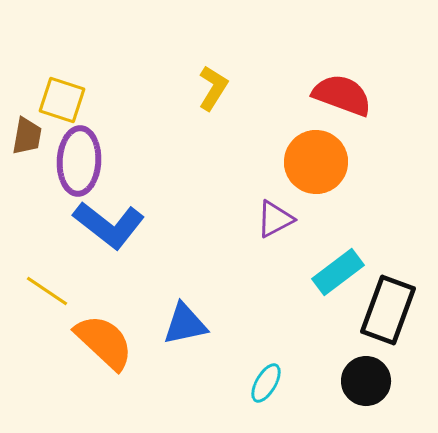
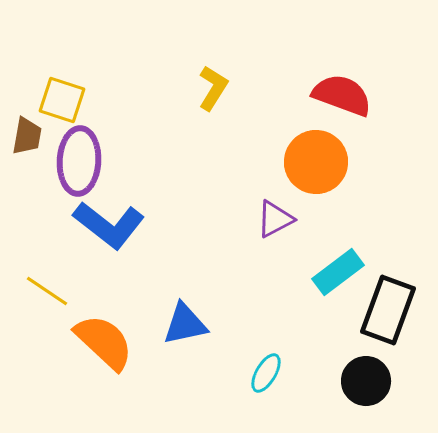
cyan ellipse: moved 10 px up
